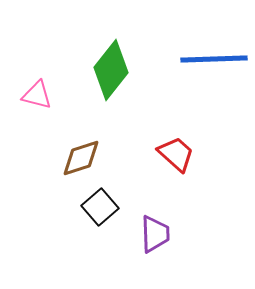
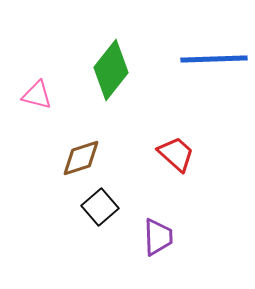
purple trapezoid: moved 3 px right, 3 px down
